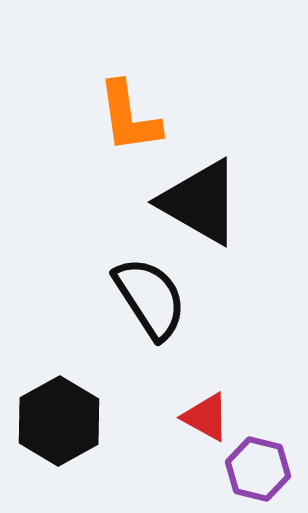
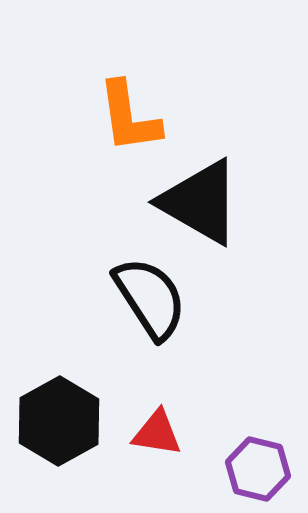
red triangle: moved 49 px left, 16 px down; rotated 20 degrees counterclockwise
